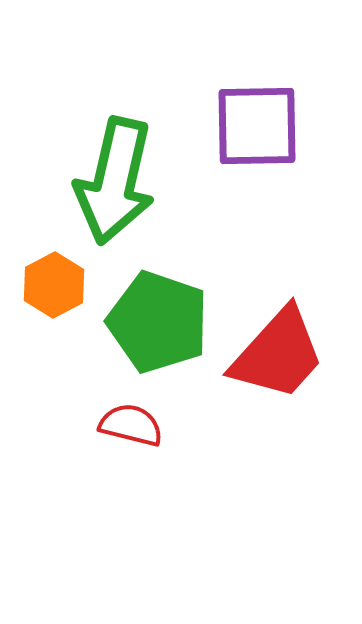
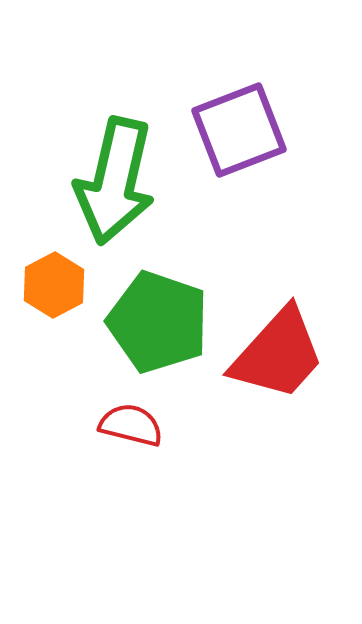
purple square: moved 18 px left, 4 px down; rotated 20 degrees counterclockwise
